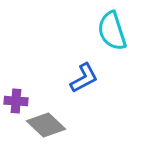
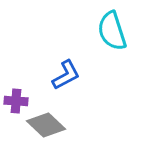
blue L-shape: moved 18 px left, 3 px up
